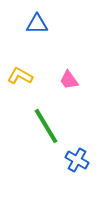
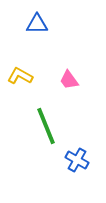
green line: rotated 9 degrees clockwise
